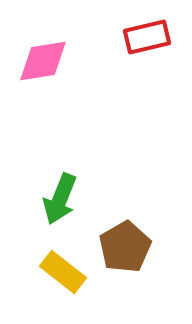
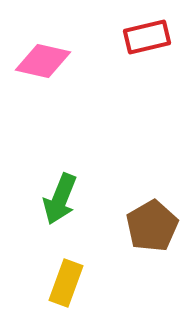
pink diamond: rotated 22 degrees clockwise
brown pentagon: moved 27 px right, 21 px up
yellow rectangle: moved 3 px right, 11 px down; rotated 72 degrees clockwise
